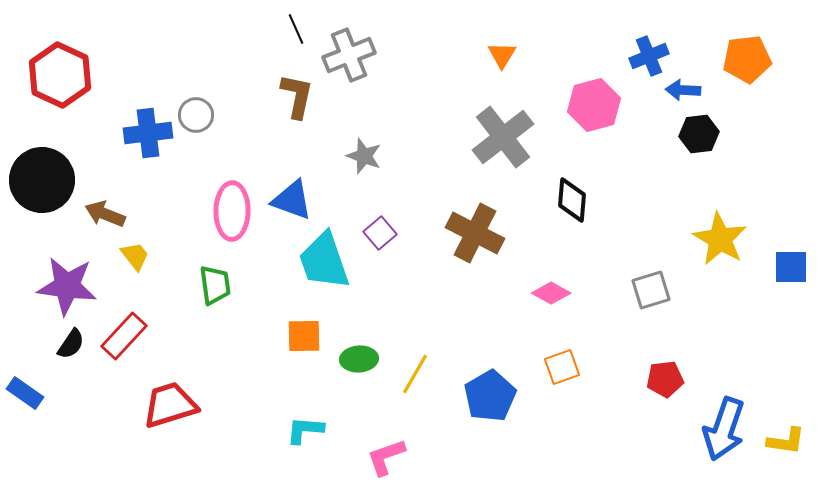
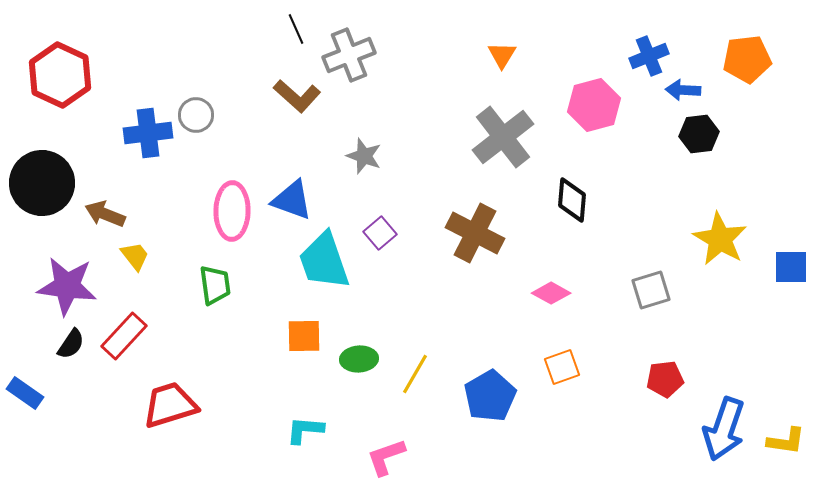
brown L-shape at (297, 96): rotated 120 degrees clockwise
black circle at (42, 180): moved 3 px down
